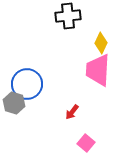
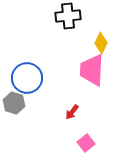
pink trapezoid: moved 6 px left
blue circle: moved 6 px up
pink square: rotated 12 degrees clockwise
